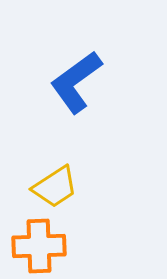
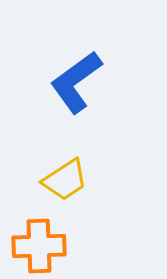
yellow trapezoid: moved 10 px right, 7 px up
